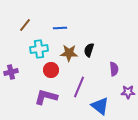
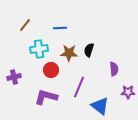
purple cross: moved 3 px right, 5 px down
